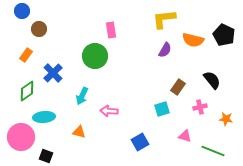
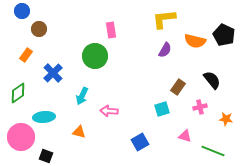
orange semicircle: moved 2 px right, 1 px down
green diamond: moved 9 px left, 2 px down
